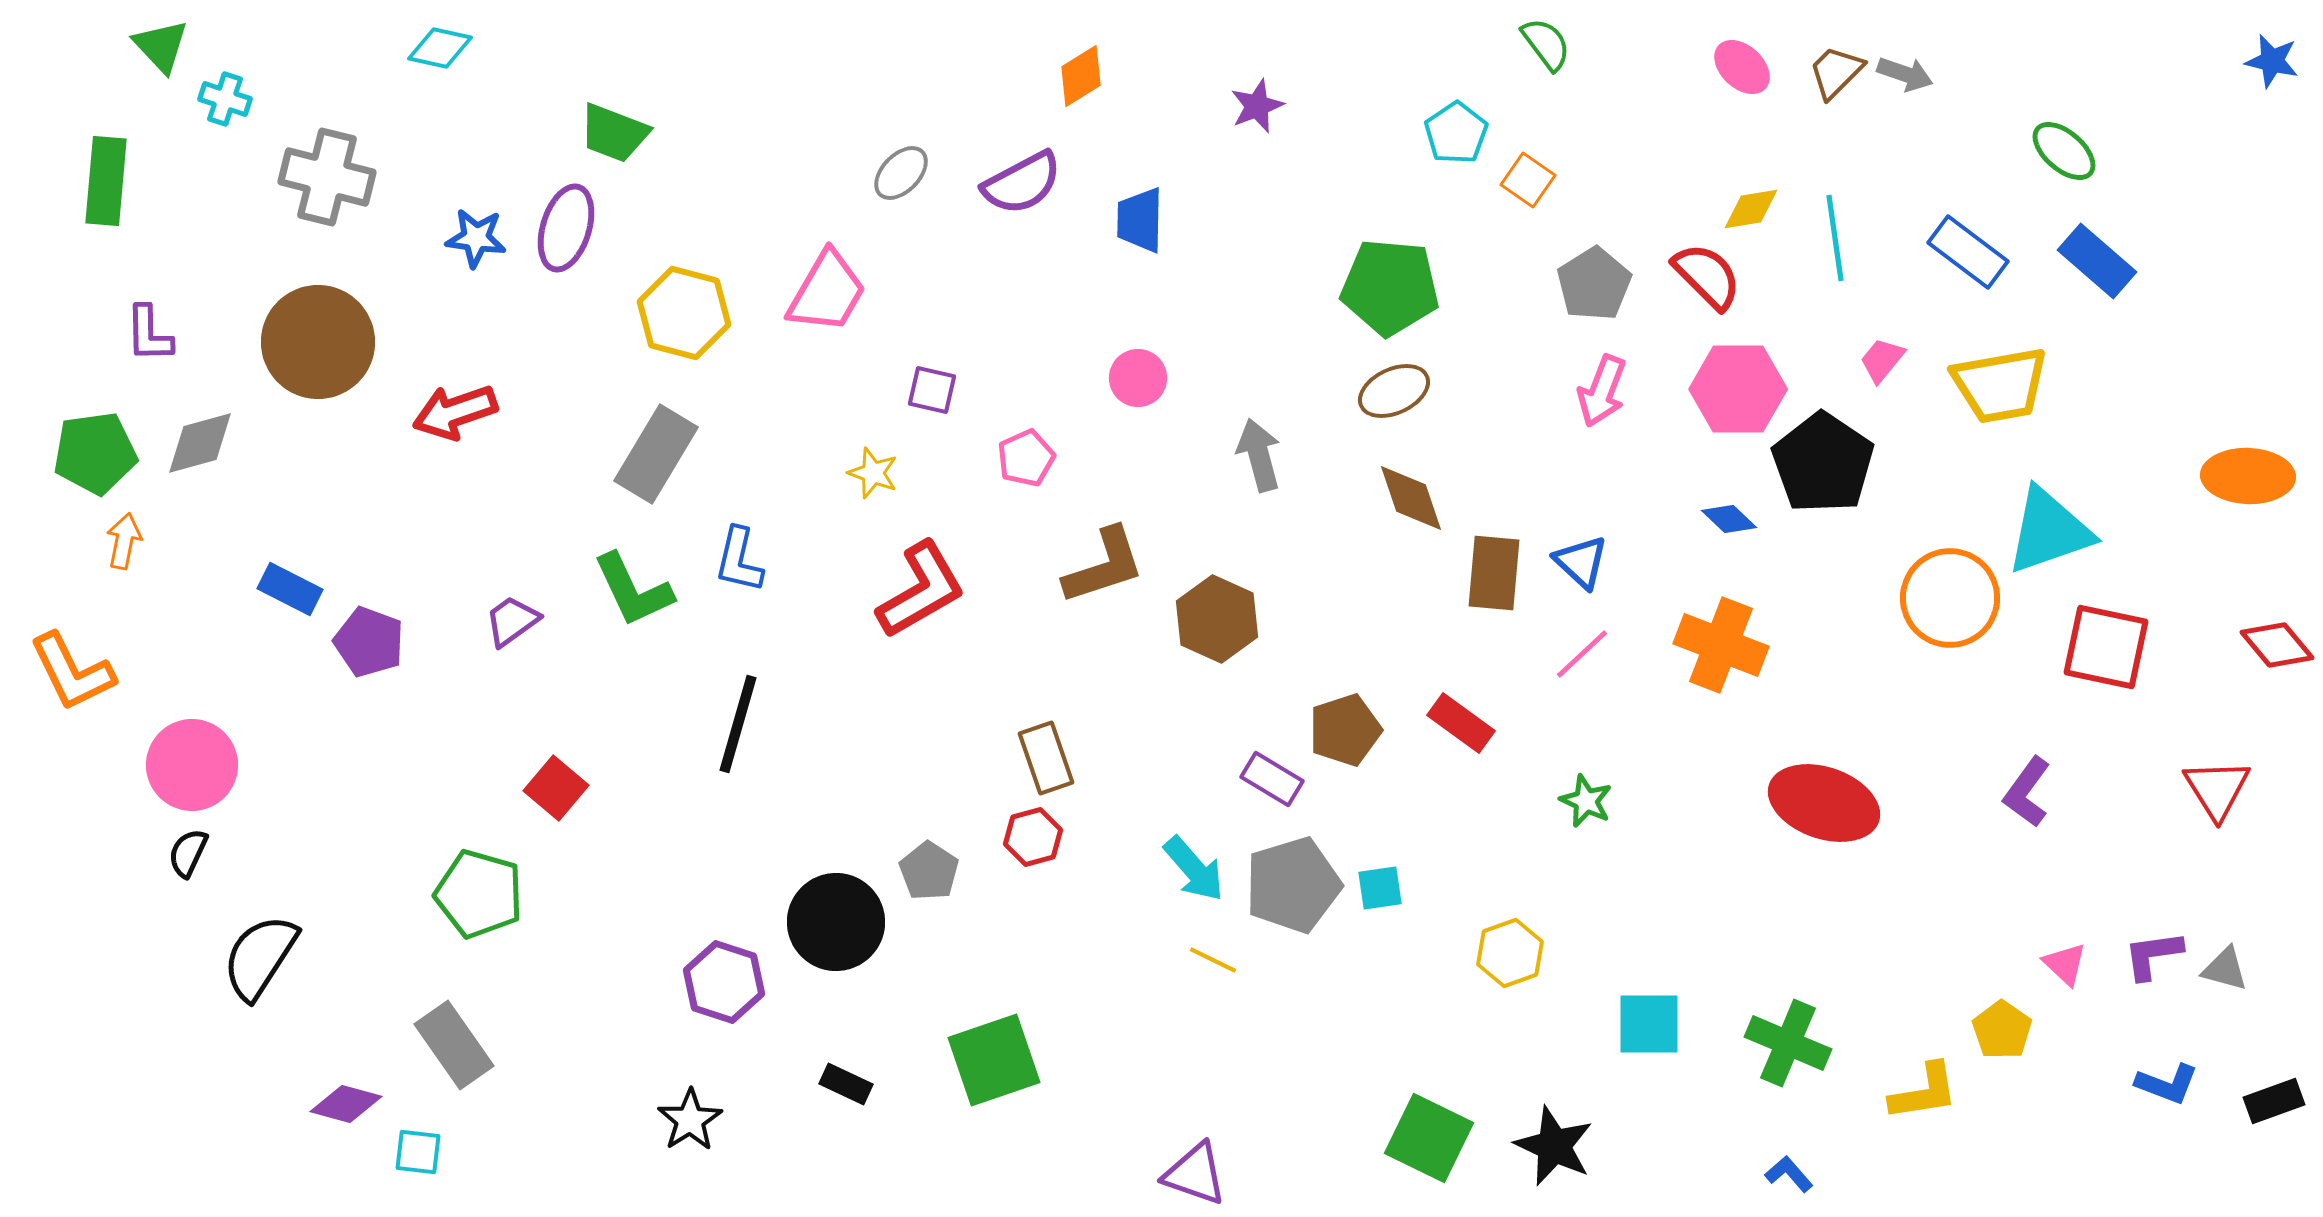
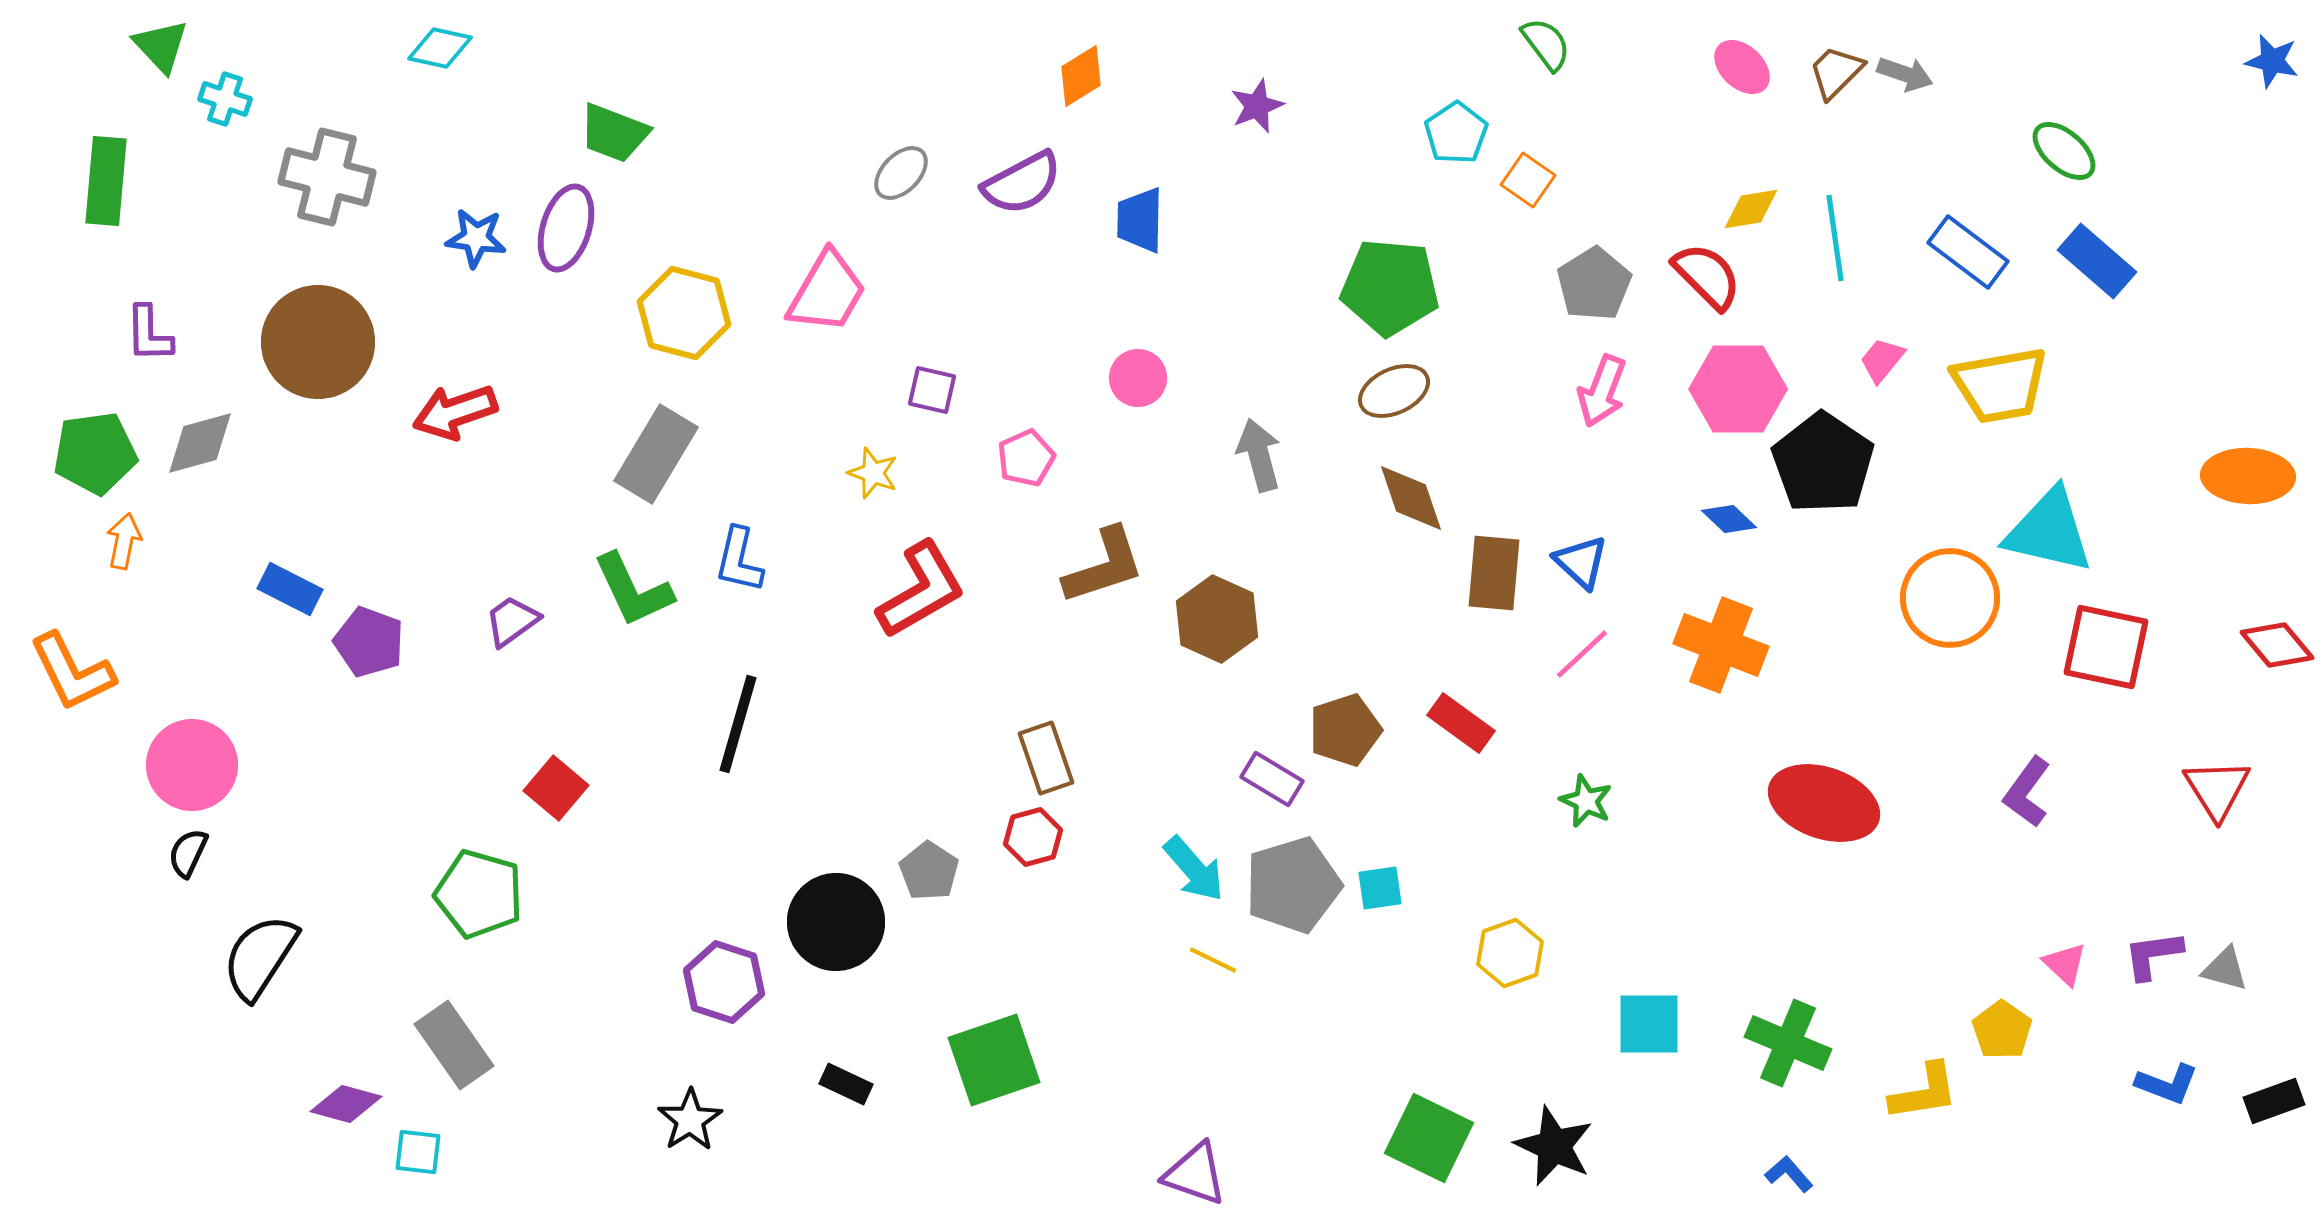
cyan triangle at (2049, 531): rotated 32 degrees clockwise
